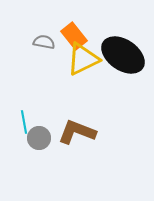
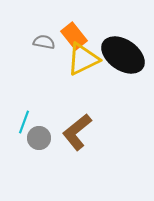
cyan line: rotated 30 degrees clockwise
brown L-shape: rotated 60 degrees counterclockwise
